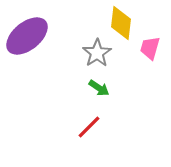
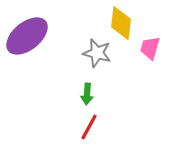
gray star: rotated 24 degrees counterclockwise
green arrow: moved 12 px left, 6 px down; rotated 60 degrees clockwise
red line: rotated 16 degrees counterclockwise
